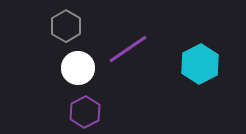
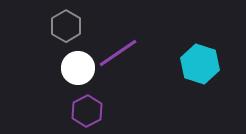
purple line: moved 10 px left, 4 px down
cyan hexagon: rotated 15 degrees counterclockwise
purple hexagon: moved 2 px right, 1 px up
